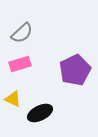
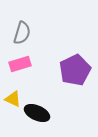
gray semicircle: rotated 30 degrees counterclockwise
black ellipse: moved 3 px left; rotated 50 degrees clockwise
